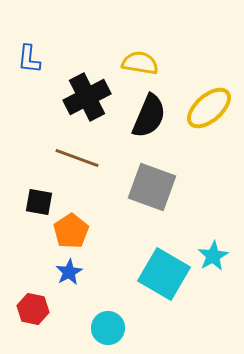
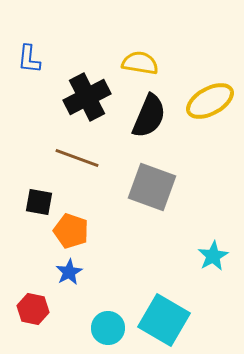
yellow ellipse: moved 1 px right, 7 px up; rotated 12 degrees clockwise
orange pentagon: rotated 20 degrees counterclockwise
cyan square: moved 46 px down
